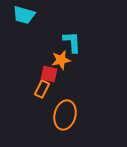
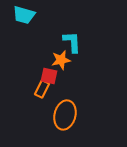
red square: moved 2 px down
